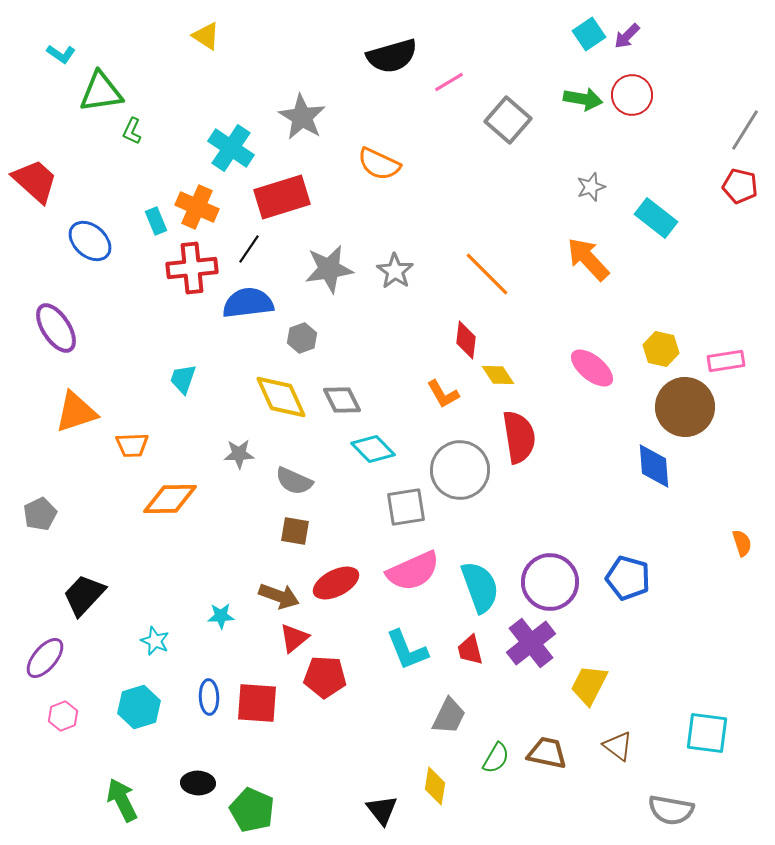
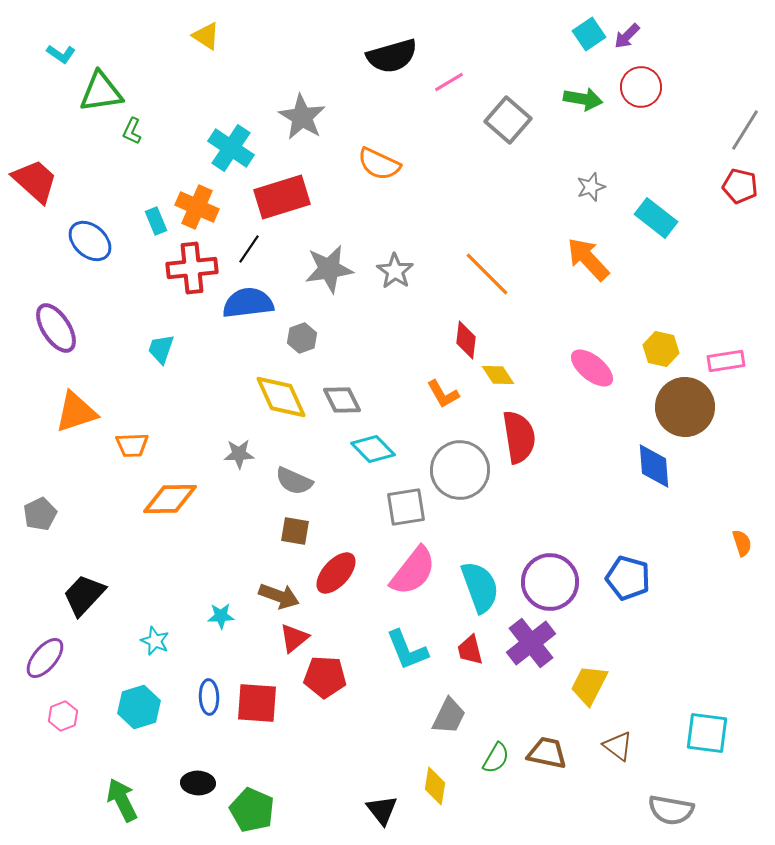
red circle at (632, 95): moved 9 px right, 8 px up
cyan trapezoid at (183, 379): moved 22 px left, 30 px up
pink semicircle at (413, 571): rotated 28 degrees counterclockwise
red ellipse at (336, 583): moved 10 px up; rotated 21 degrees counterclockwise
